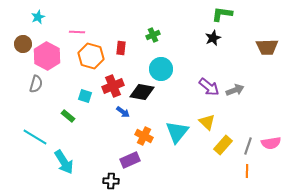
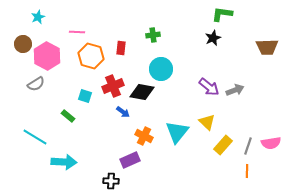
green cross: rotated 16 degrees clockwise
gray semicircle: rotated 42 degrees clockwise
cyan arrow: rotated 55 degrees counterclockwise
